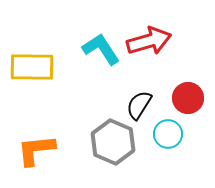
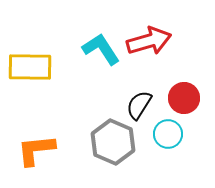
yellow rectangle: moved 2 px left
red circle: moved 4 px left
